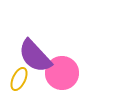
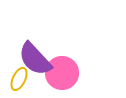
purple semicircle: moved 3 px down
